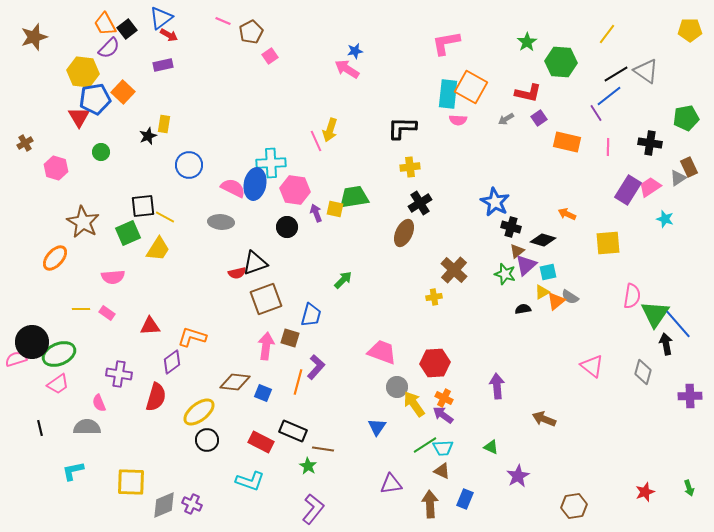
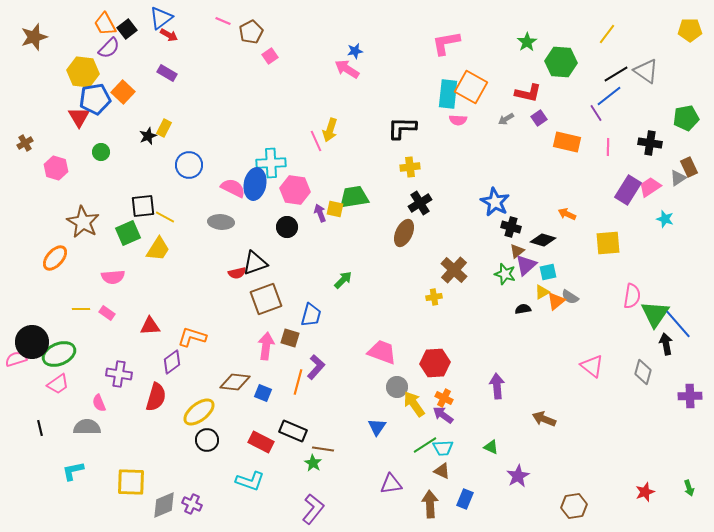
purple rectangle at (163, 65): moved 4 px right, 8 px down; rotated 42 degrees clockwise
yellow rectangle at (164, 124): moved 4 px down; rotated 18 degrees clockwise
purple arrow at (316, 213): moved 4 px right
green star at (308, 466): moved 5 px right, 3 px up
